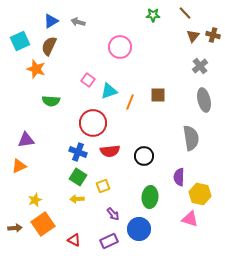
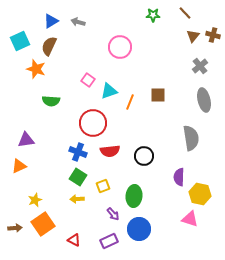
green ellipse: moved 16 px left, 1 px up
